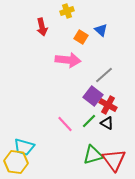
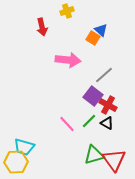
orange square: moved 12 px right, 1 px down
pink line: moved 2 px right
green triangle: moved 1 px right
yellow hexagon: rotated 10 degrees counterclockwise
